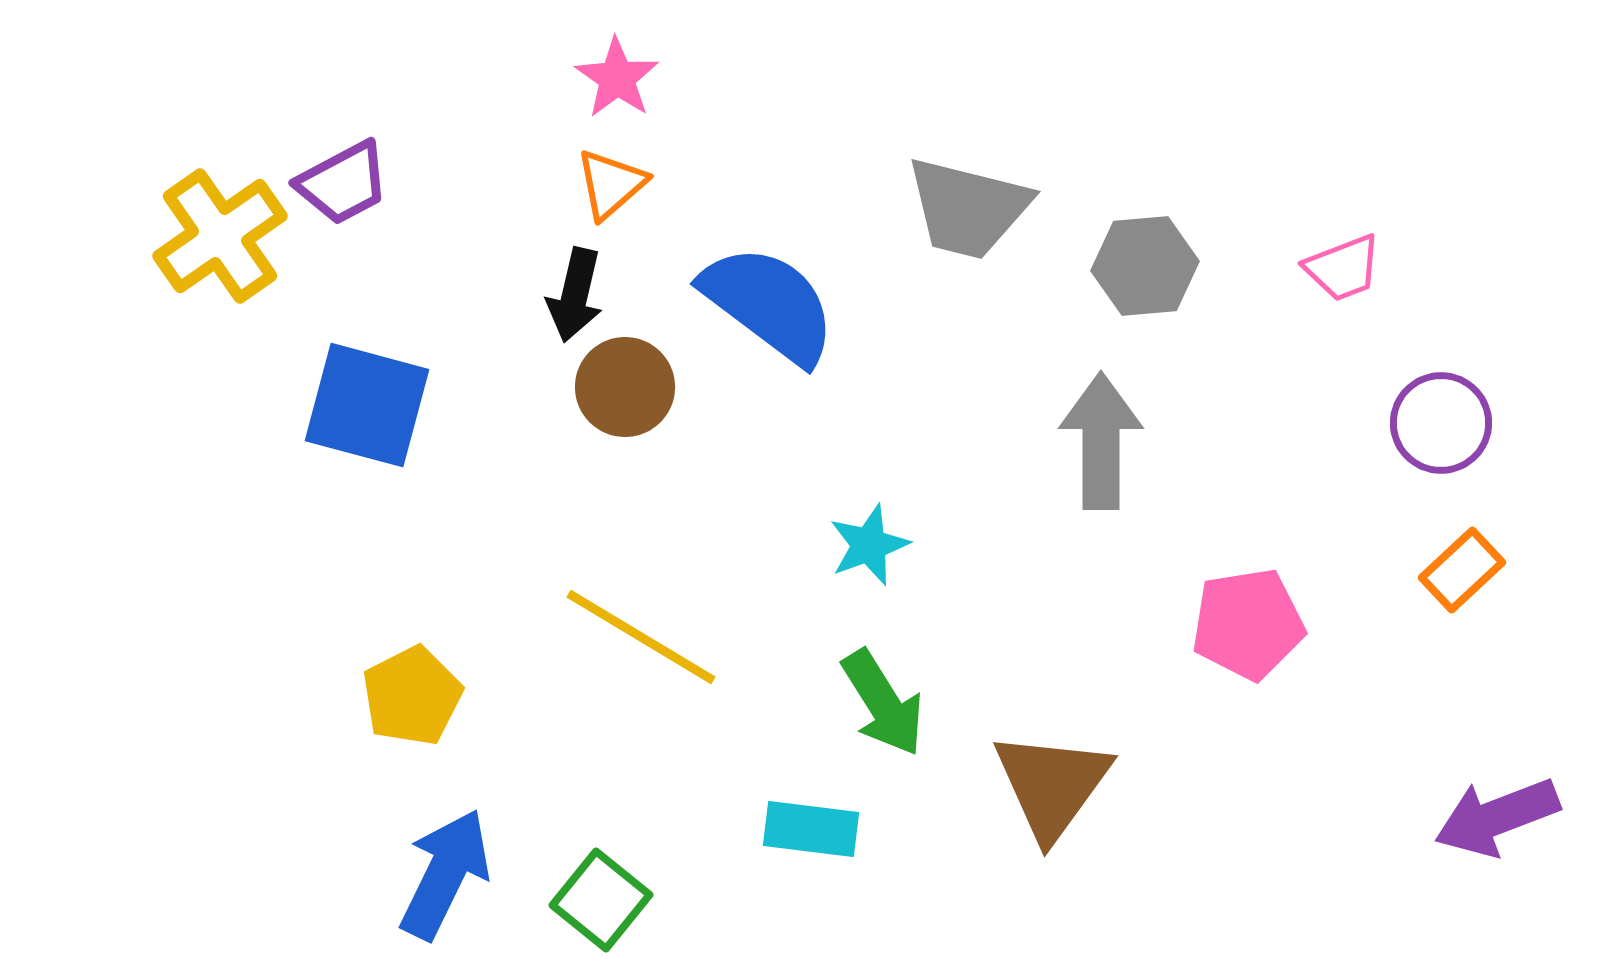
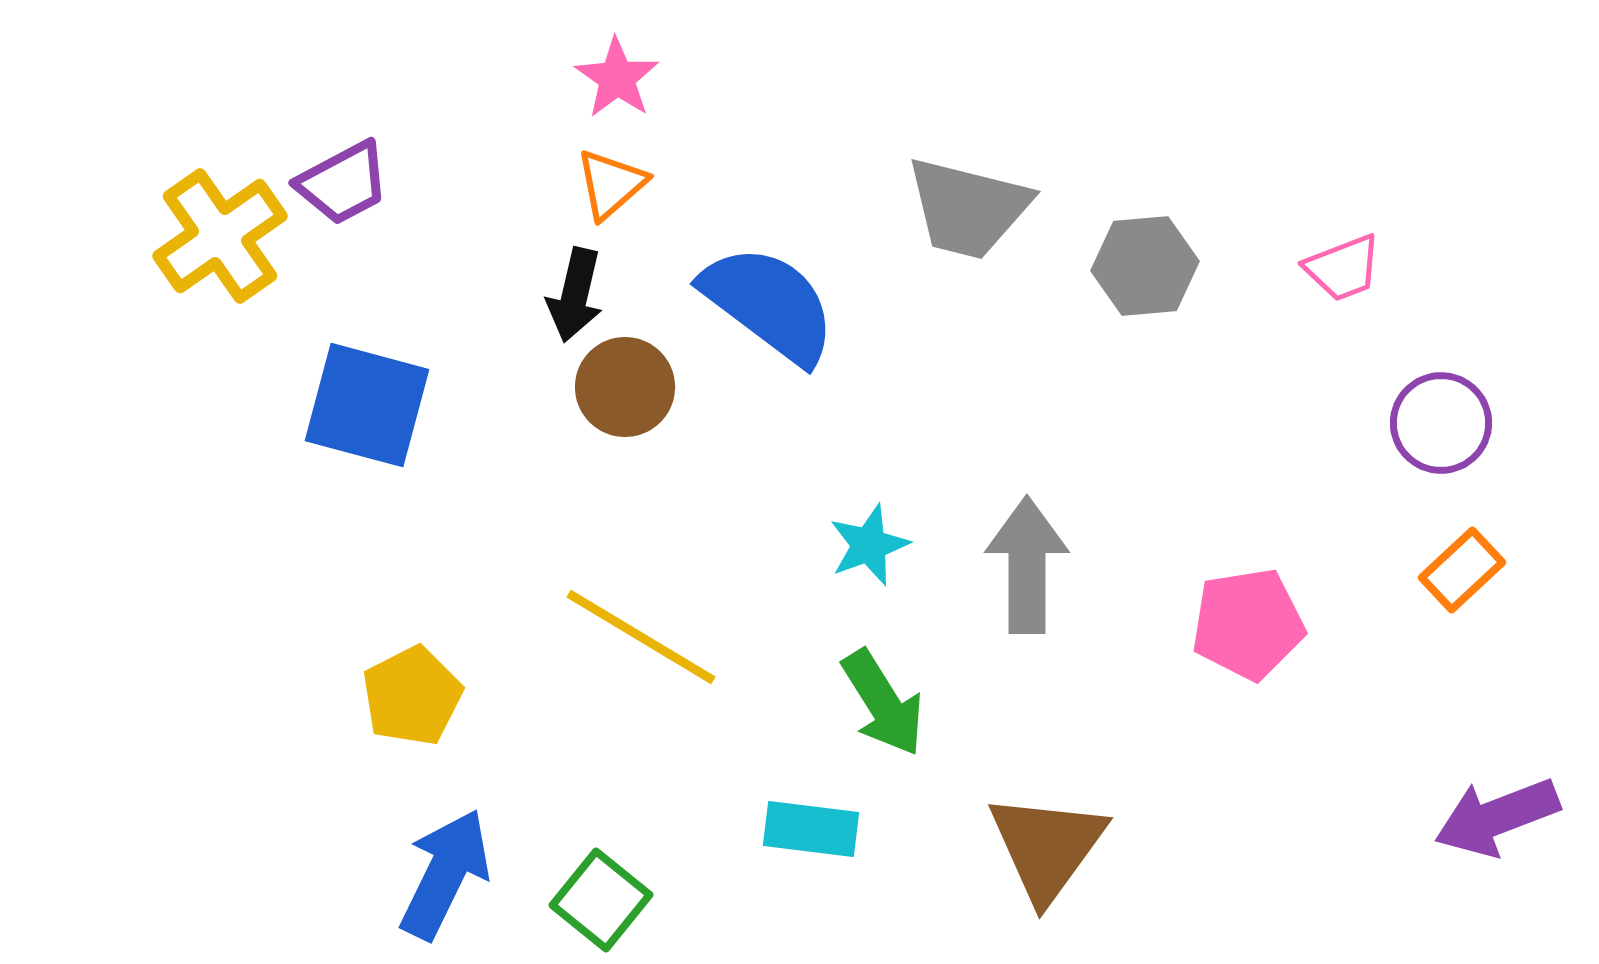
gray arrow: moved 74 px left, 124 px down
brown triangle: moved 5 px left, 62 px down
